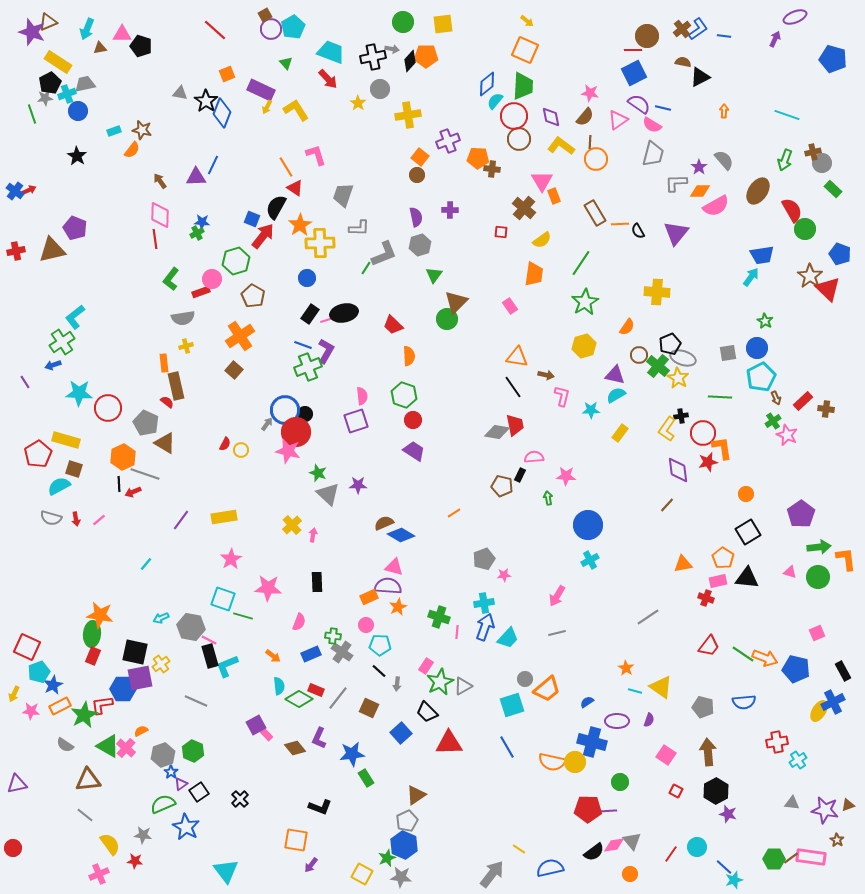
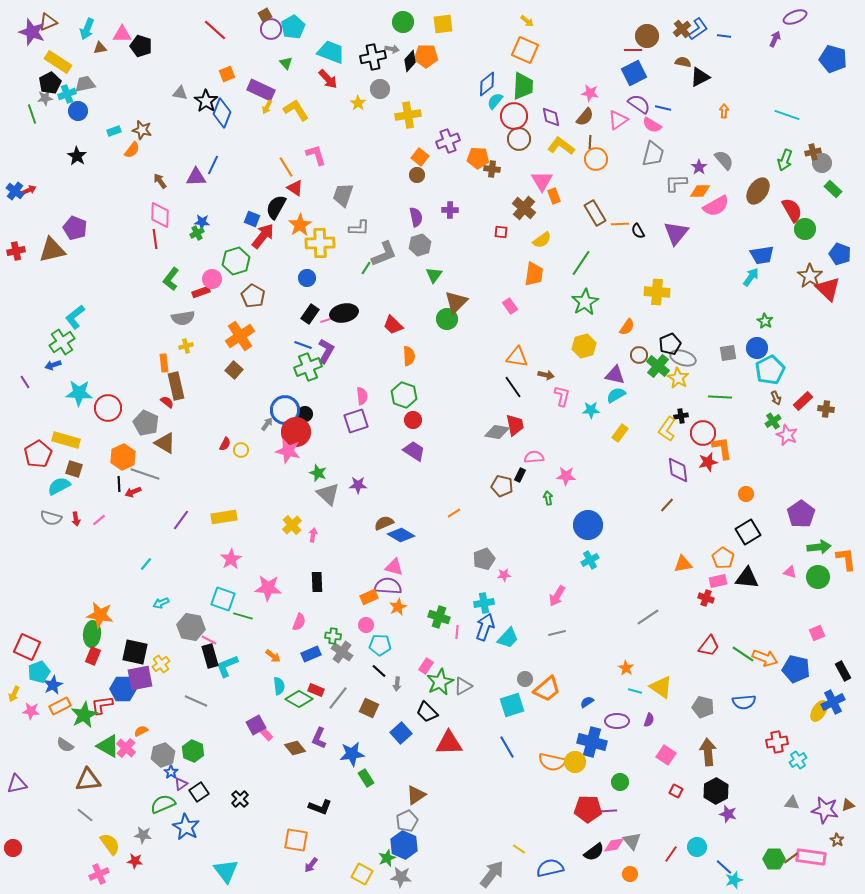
cyan pentagon at (761, 377): moved 9 px right, 7 px up
cyan arrow at (161, 618): moved 15 px up
